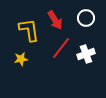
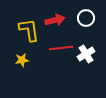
red arrow: rotated 72 degrees counterclockwise
red line: rotated 45 degrees clockwise
white cross: rotated 12 degrees counterclockwise
yellow star: moved 1 px right, 1 px down
